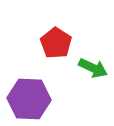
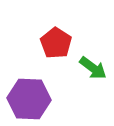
green arrow: rotated 12 degrees clockwise
